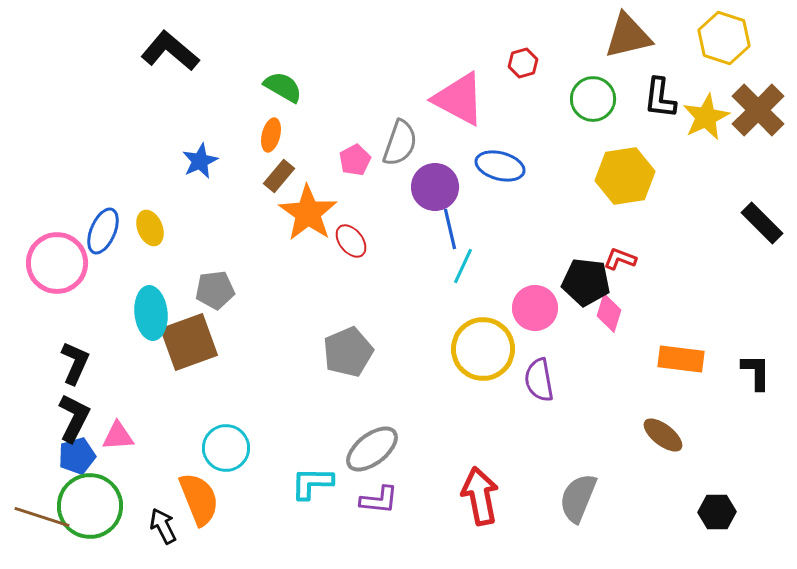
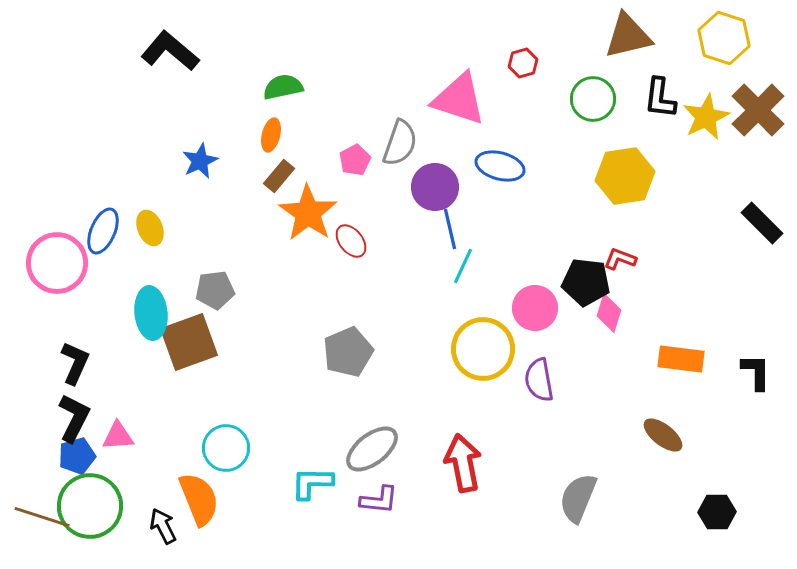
green semicircle at (283, 87): rotated 42 degrees counterclockwise
pink triangle at (459, 99): rotated 10 degrees counterclockwise
red arrow at (480, 496): moved 17 px left, 33 px up
